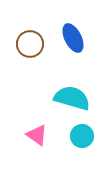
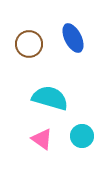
brown circle: moved 1 px left
cyan semicircle: moved 22 px left
pink triangle: moved 5 px right, 4 px down
